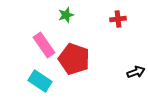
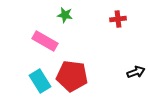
green star: moved 1 px left; rotated 28 degrees clockwise
pink rectangle: moved 1 px right, 4 px up; rotated 25 degrees counterclockwise
red pentagon: moved 2 px left, 17 px down; rotated 12 degrees counterclockwise
cyan rectangle: rotated 25 degrees clockwise
